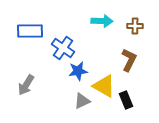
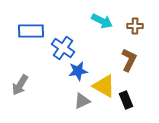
cyan arrow: rotated 25 degrees clockwise
blue rectangle: moved 1 px right
gray arrow: moved 6 px left
